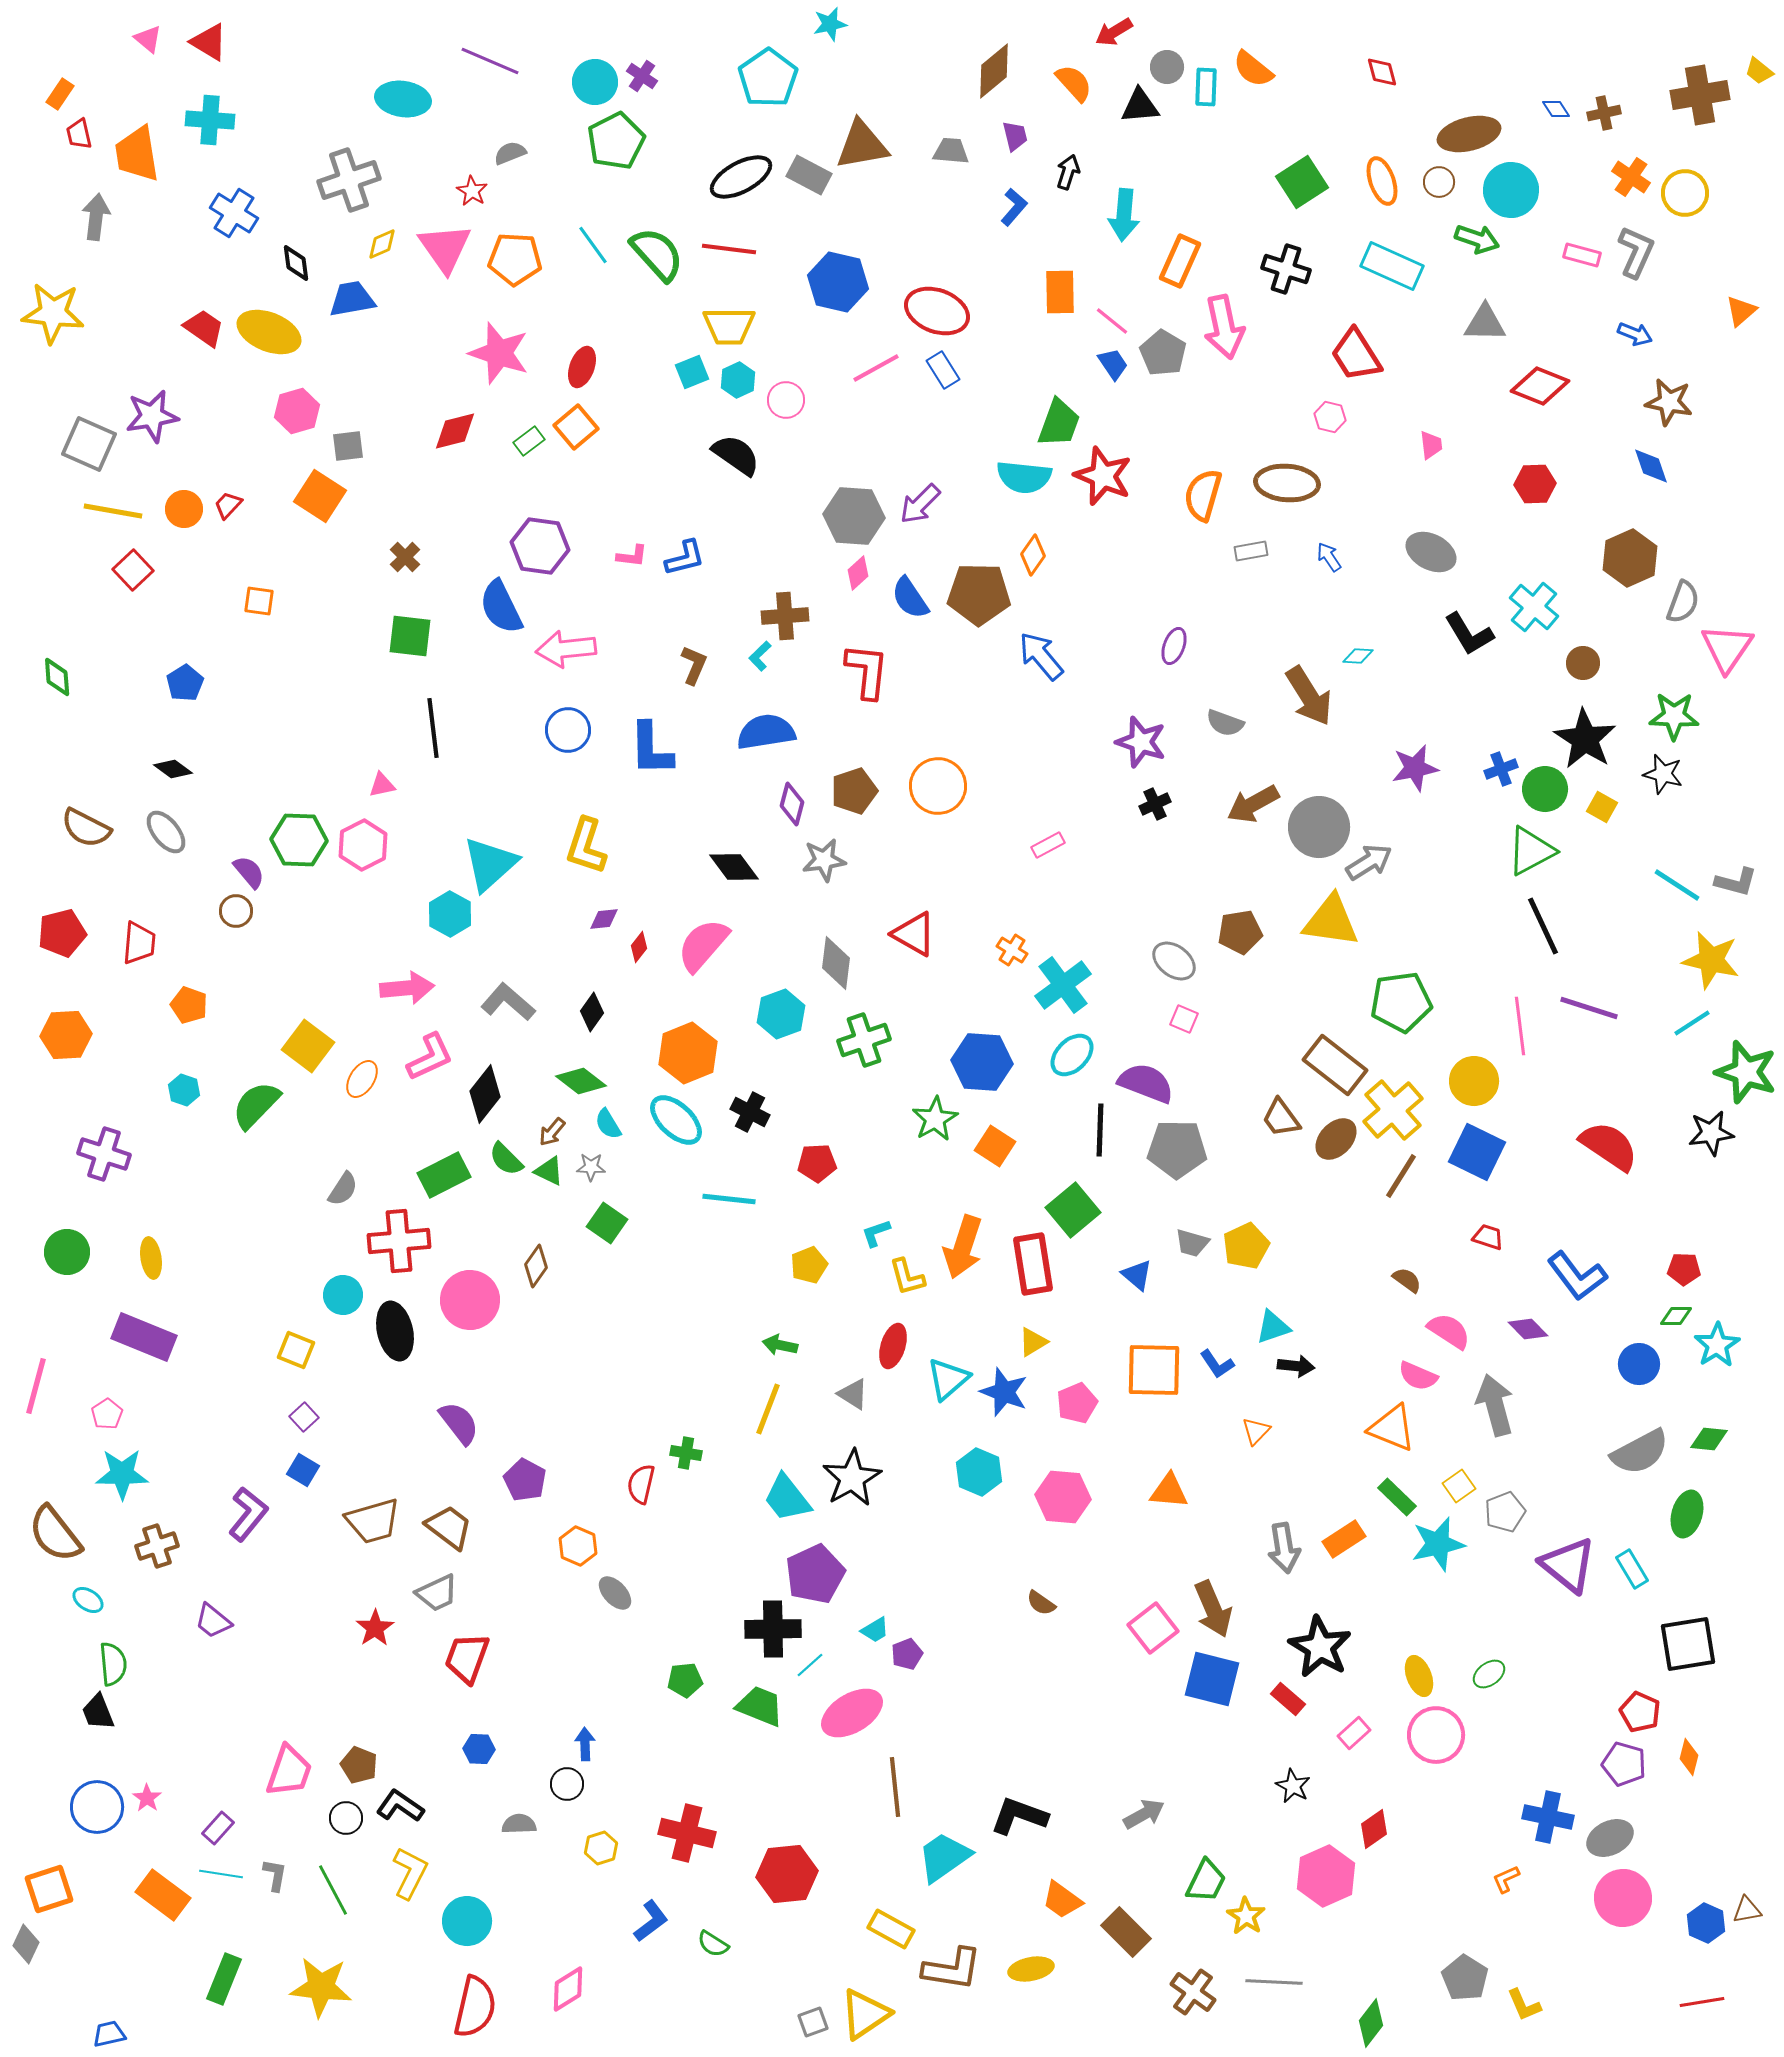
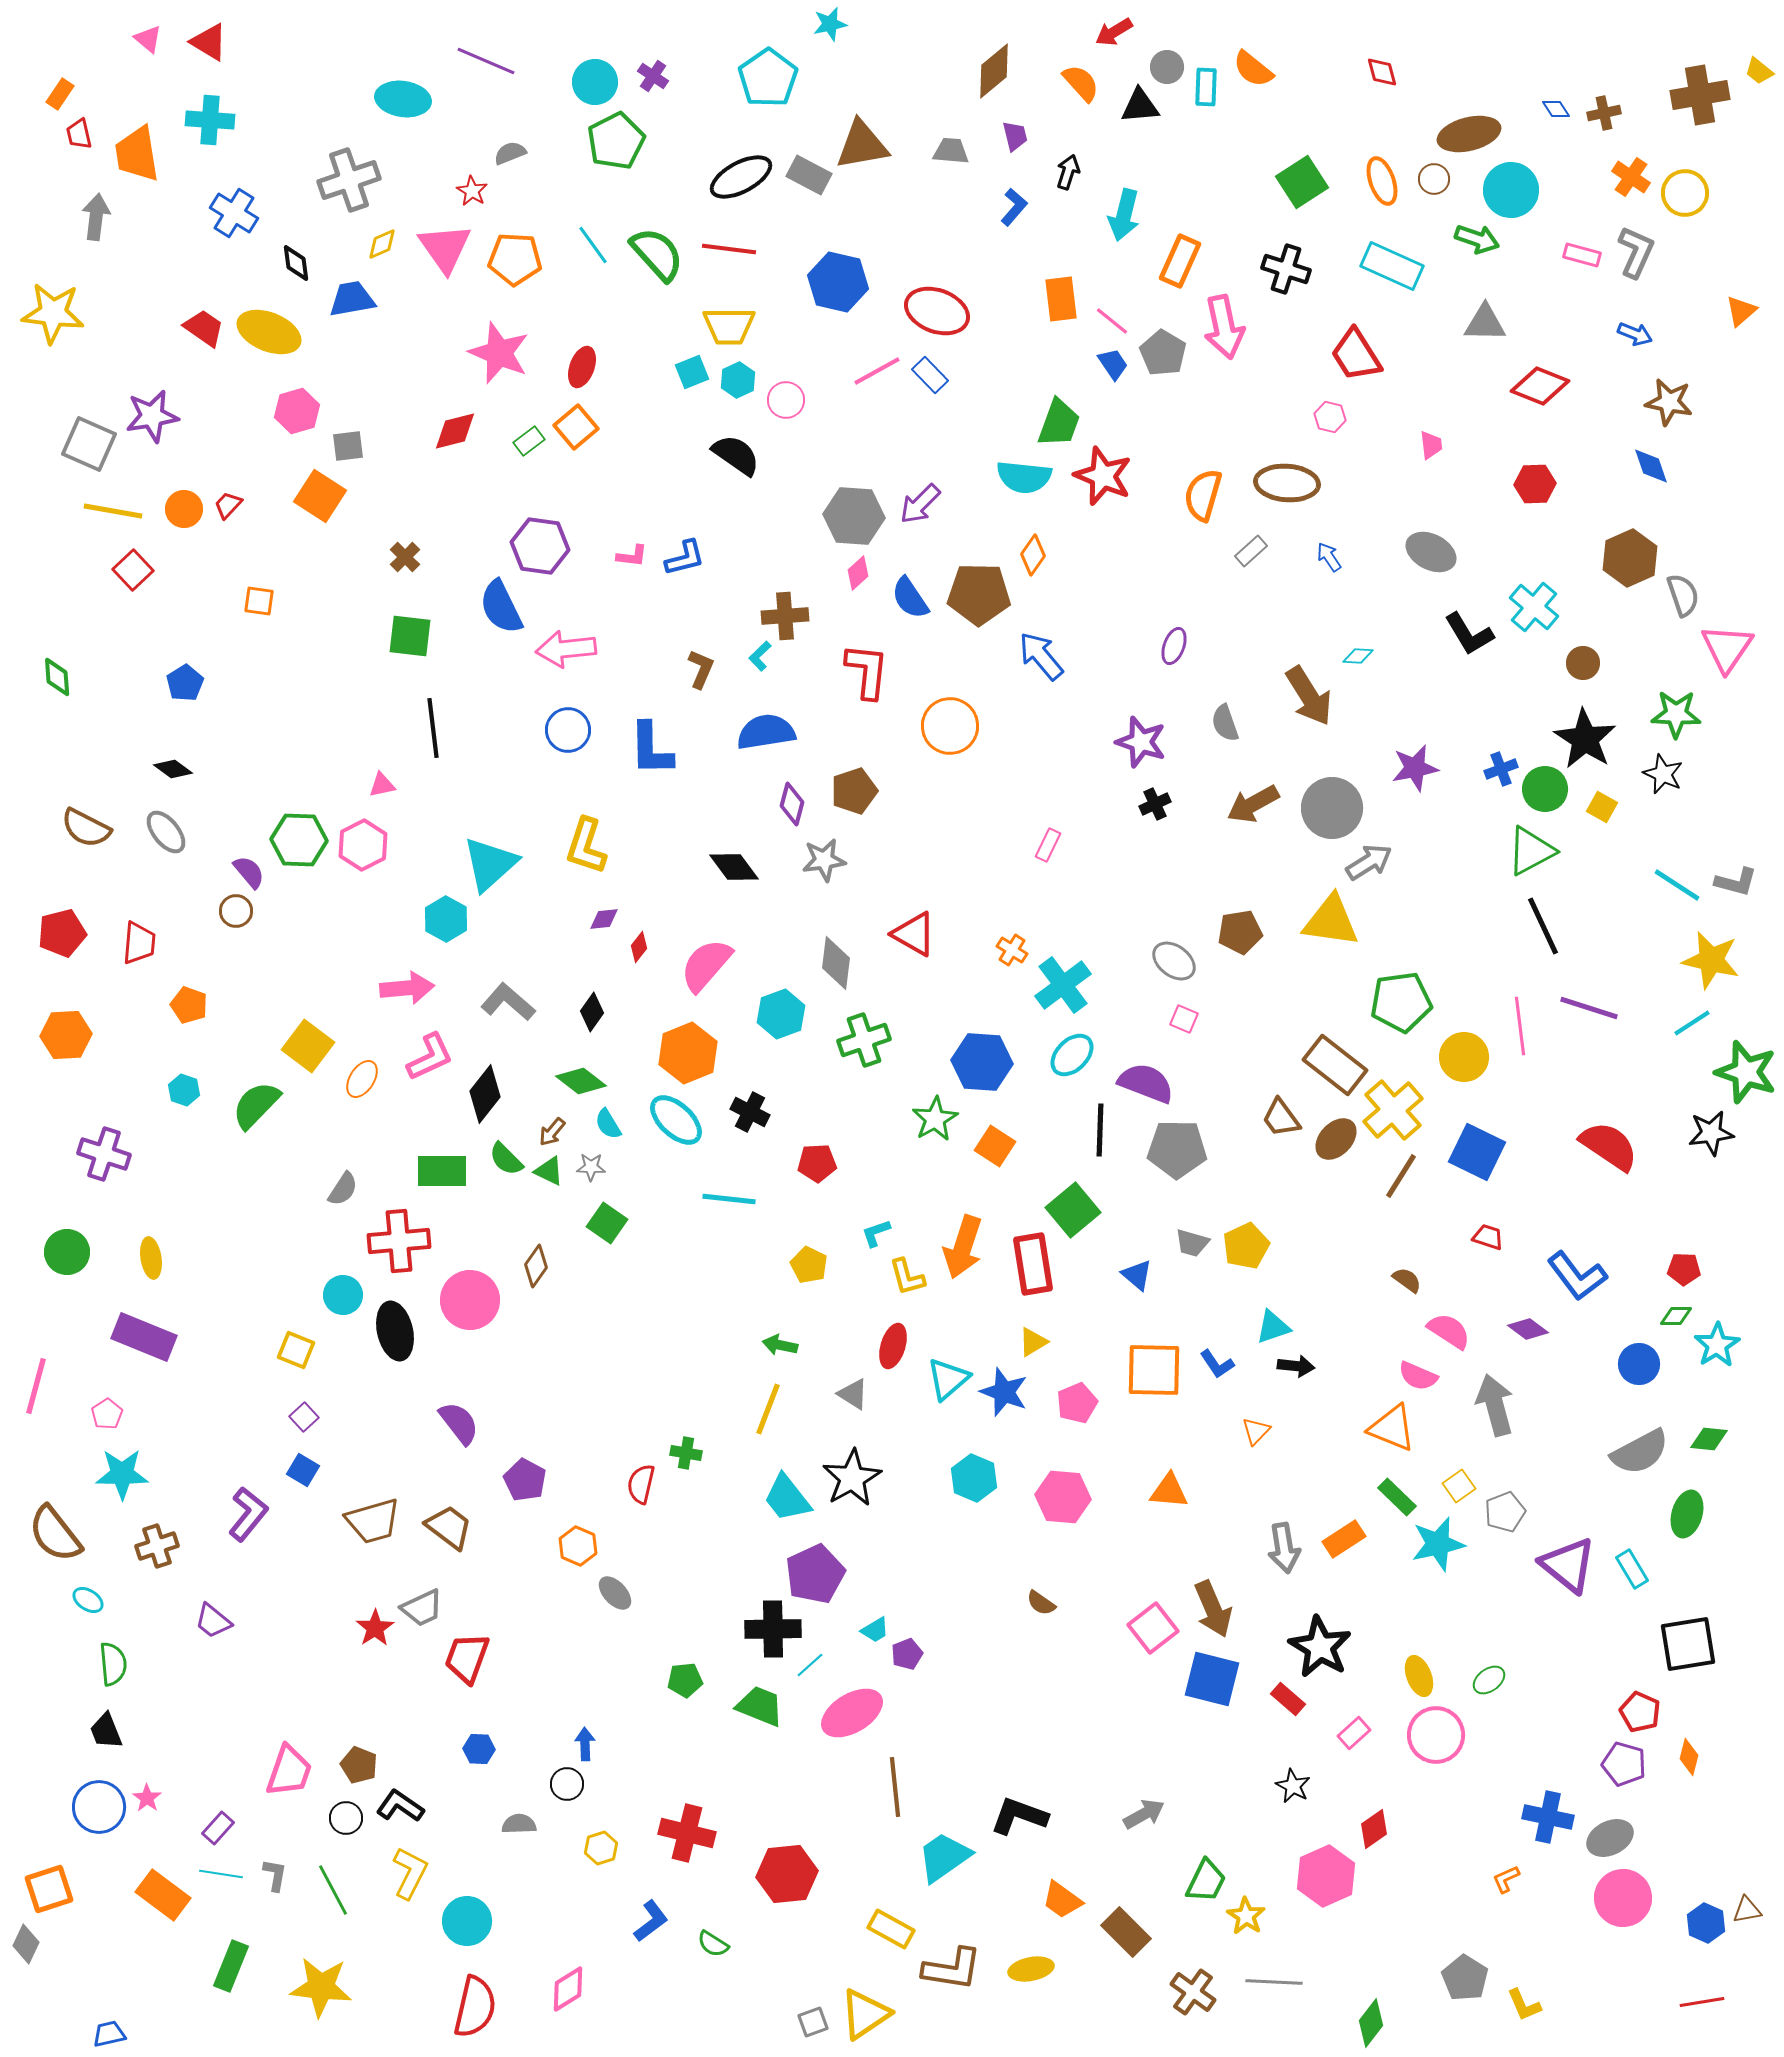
purple line at (490, 61): moved 4 px left
purple cross at (642, 76): moved 11 px right
orange semicircle at (1074, 83): moved 7 px right
brown circle at (1439, 182): moved 5 px left, 3 px up
cyan arrow at (1124, 215): rotated 9 degrees clockwise
orange rectangle at (1060, 292): moved 1 px right, 7 px down; rotated 6 degrees counterclockwise
pink star at (499, 353): rotated 4 degrees clockwise
pink line at (876, 368): moved 1 px right, 3 px down
blue rectangle at (943, 370): moved 13 px left, 5 px down; rotated 12 degrees counterclockwise
gray rectangle at (1251, 551): rotated 32 degrees counterclockwise
gray semicircle at (1683, 602): moved 7 px up; rotated 39 degrees counterclockwise
brown L-shape at (694, 665): moved 7 px right, 4 px down
green star at (1674, 716): moved 2 px right, 2 px up
gray semicircle at (1225, 723): rotated 51 degrees clockwise
black star at (1663, 774): rotated 9 degrees clockwise
orange circle at (938, 786): moved 12 px right, 60 px up
gray circle at (1319, 827): moved 13 px right, 19 px up
pink rectangle at (1048, 845): rotated 36 degrees counterclockwise
cyan hexagon at (450, 914): moved 4 px left, 5 px down
pink semicircle at (703, 945): moved 3 px right, 20 px down
yellow circle at (1474, 1081): moved 10 px left, 24 px up
green rectangle at (444, 1175): moved 2 px left, 4 px up; rotated 27 degrees clockwise
yellow pentagon at (809, 1265): rotated 24 degrees counterclockwise
purple diamond at (1528, 1329): rotated 9 degrees counterclockwise
cyan hexagon at (979, 1472): moved 5 px left, 6 px down
gray trapezoid at (437, 1593): moved 15 px left, 15 px down
green ellipse at (1489, 1674): moved 6 px down
black trapezoid at (98, 1712): moved 8 px right, 19 px down
blue circle at (97, 1807): moved 2 px right
green rectangle at (224, 1979): moved 7 px right, 13 px up
